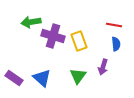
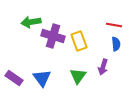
blue triangle: rotated 12 degrees clockwise
